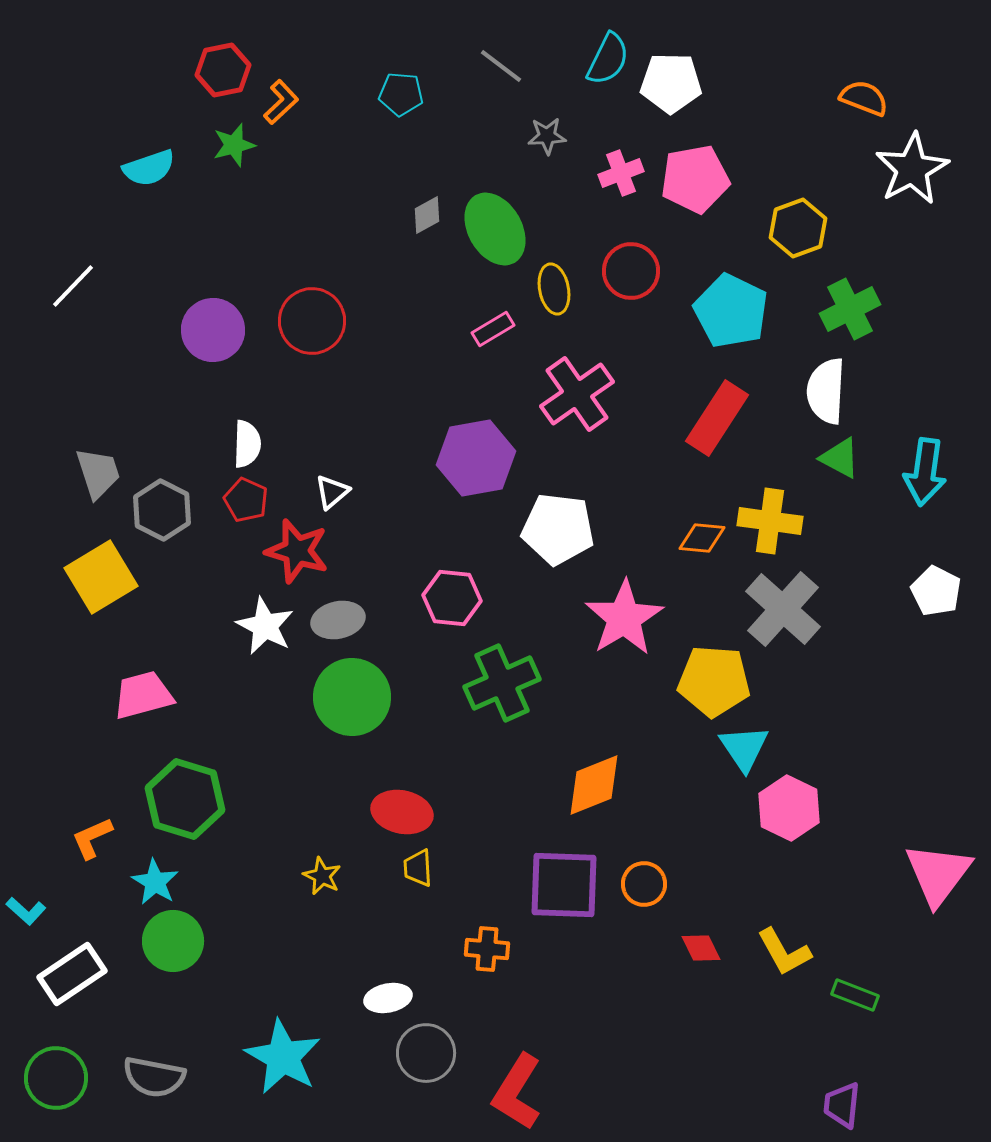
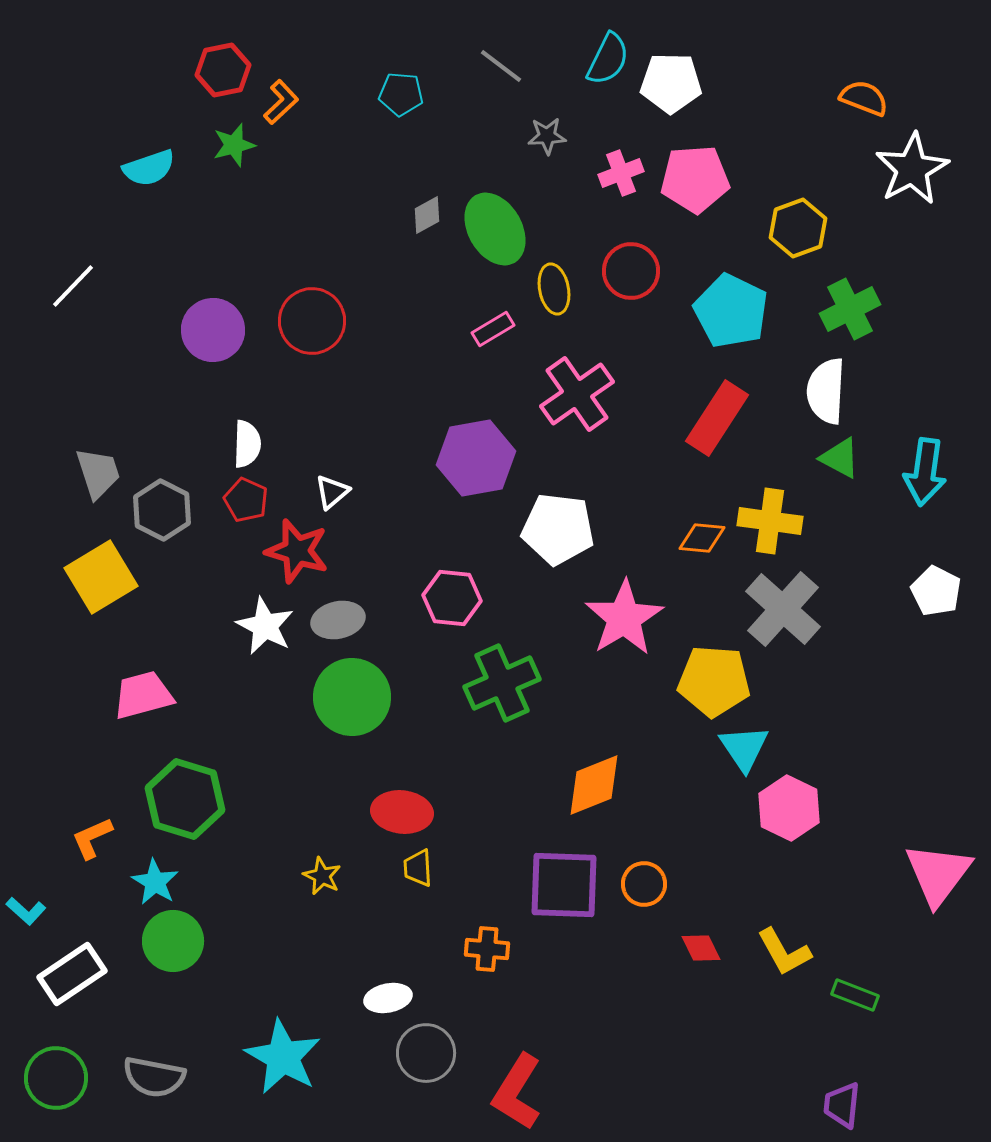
pink pentagon at (695, 179): rotated 6 degrees clockwise
red ellipse at (402, 812): rotated 6 degrees counterclockwise
